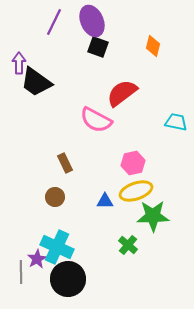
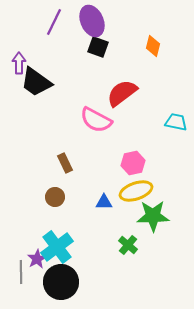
blue triangle: moved 1 px left, 1 px down
cyan cross: rotated 28 degrees clockwise
black circle: moved 7 px left, 3 px down
